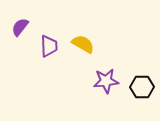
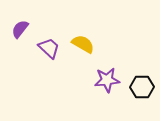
purple semicircle: moved 2 px down
purple trapezoid: moved 2 px down; rotated 45 degrees counterclockwise
purple star: moved 1 px right, 1 px up
